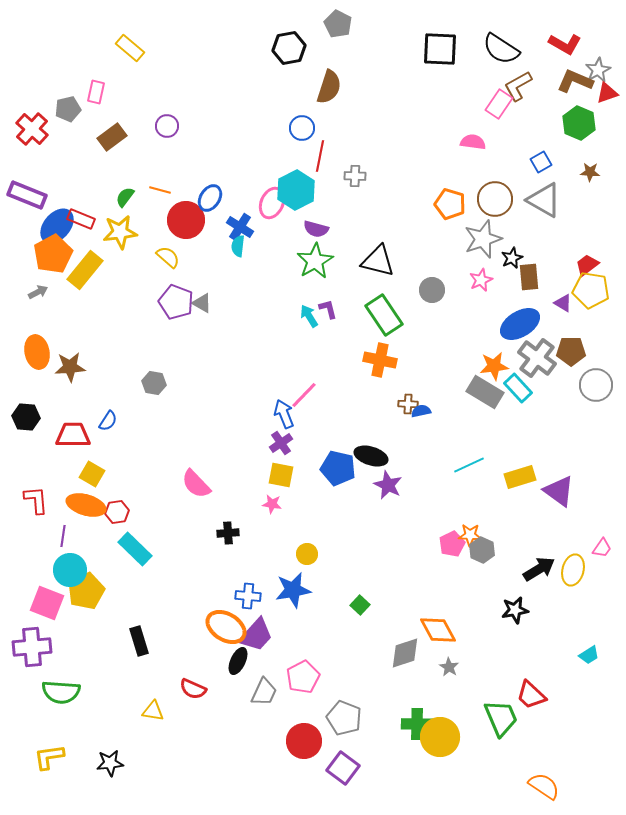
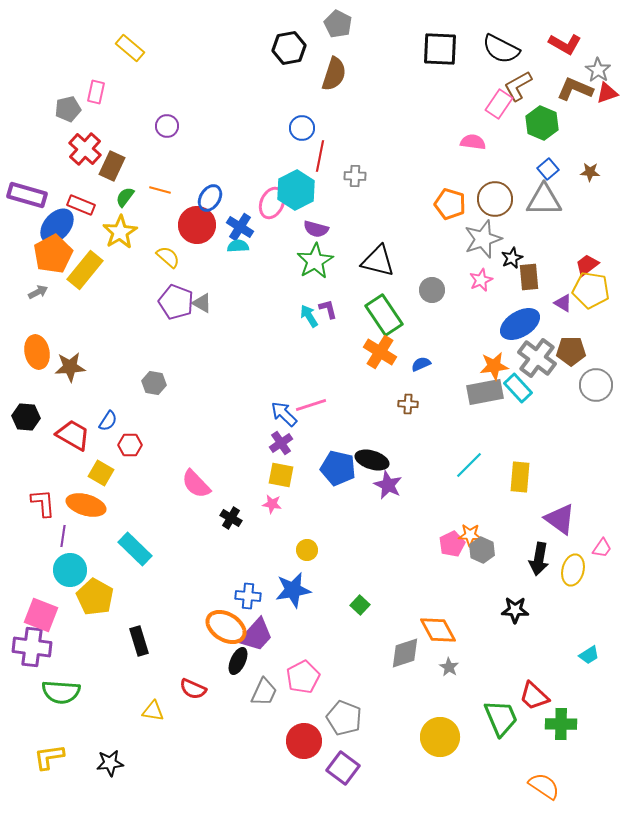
black semicircle at (501, 49): rotated 6 degrees counterclockwise
gray star at (598, 70): rotated 10 degrees counterclockwise
brown L-shape at (575, 81): moved 8 px down
brown semicircle at (329, 87): moved 5 px right, 13 px up
green hexagon at (579, 123): moved 37 px left
red cross at (32, 129): moved 53 px right, 20 px down
brown rectangle at (112, 137): moved 29 px down; rotated 28 degrees counterclockwise
blue square at (541, 162): moved 7 px right, 7 px down; rotated 10 degrees counterclockwise
purple rectangle at (27, 195): rotated 6 degrees counterclockwise
gray triangle at (544, 200): rotated 30 degrees counterclockwise
red rectangle at (81, 219): moved 14 px up
red circle at (186, 220): moved 11 px right, 5 px down
yellow star at (120, 232): rotated 24 degrees counterclockwise
cyan semicircle at (238, 246): rotated 80 degrees clockwise
orange cross at (380, 360): moved 8 px up; rotated 20 degrees clockwise
gray rectangle at (485, 392): rotated 42 degrees counterclockwise
pink line at (304, 395): moved 7 px right, 10 px down; rotated 28 degrees clockwise
blue semicircle at (421, 411): moved 47 px up; rotated 12 degrees counterclockwise
blue arrow at (284, 414): rotated 24 degrees counterclockwise
red trapezoid at (73, 435): rotated 30 degrees clockwise
black ellipse at (371, 456): moved 1 px right, 4 px down
cyan line at (469, 465): rotated 20 degrees counterclockwise
yellow square at (92, 474): moved 9 px right, 1 px up
yellow rectangle at (520, 477): rotated 68 degrees counterclockwise
purple triangle at (559, 491): moved 1 px right, 28 px down
red L-shape at (36, 500): moved 7 px right, 3 px down
red hexagon at (117, 512): moved 13 px right, 67 px up; rotated 10 degrees clockwise
black cross at (228, 533): moved 3 px right, 15 px up; rotated 35 degrees clockwise
yellow circle at (307, 554): moved 4 px up
black arrow at (539, 569): moved 10 px up; rotated 132 degrees clockwise
yellow pentagon at (86, 591): moved 9 px right, 6 px down; rotated 18 degrees counterclockwise
pink square at (47, 603): moved 6 px left, 12 px down
black star at (515, 610): rotated 12 degrees clockwise
purple cross at (32, 647): rotated 12 degrees clockwise
red trapezoid at (531, 695): moved 3 px right, 1 px down
green cross at (417, 724): moved 144 px right
